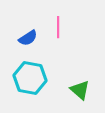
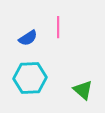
cyan hexagon: rotated 12 degrees counterclockwise
green triangle: moved 3 px right
